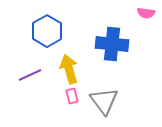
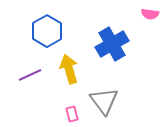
pink semicircle: moved 4 px right, 1 px down
blue cross: rotated 36 degrees counterclockwise
pink rectangle: moved 18 px down
